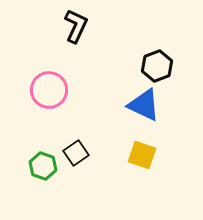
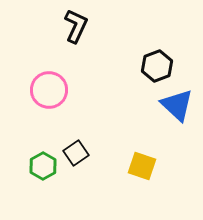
blue triangle: moved 33 px right; rotated 18 degrees clockwise
yellow square: moved 11 px down
green hexagon: rotated 12 degrees clockwise
